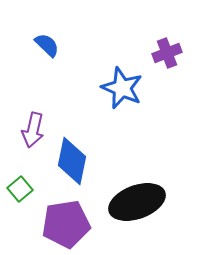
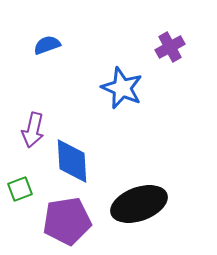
blue semicircle: rotated 64 degrees counterclockwise
purple cross: moved 3 px right, 6 px up; rotated 8 degrees counterclockwise
blue diamond: rotated 15 degrees counterclockwise
green square: rotated 20 degrees clockwise
black ellipse: moved 2 px right, 2 px down
purple pentagon: moved 1 px right, 3 px up
